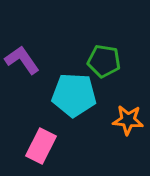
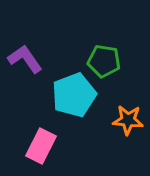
purple L-shape: moved 3 px right, 1 px up
cyan pentagon: rotated 24 degrees counterclockwise
